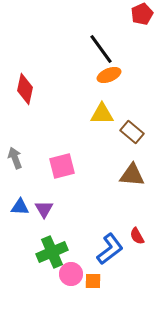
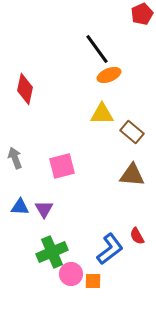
black line: moved 4 px left
